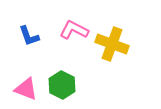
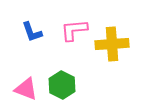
pink L-shape: rotated 32 degrees counterclockwise
blue L-shape: moved 3 px right, 4 px up
yellow cross: rotated 24 degrees counterclockwise
